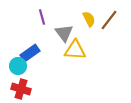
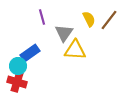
gray triangle: rotated 12 degrees clockwise
red cross: moved 4 px left, 7 px up
